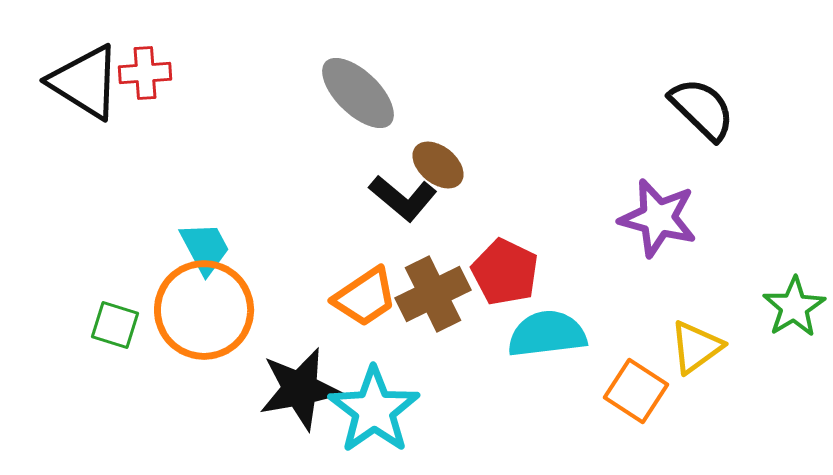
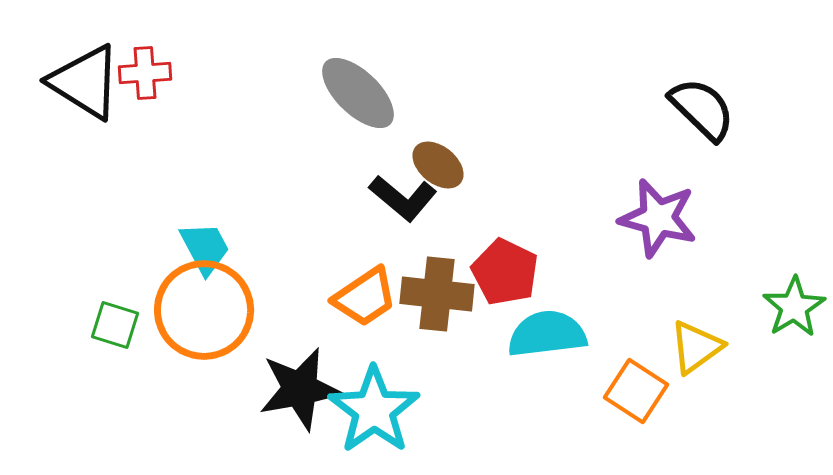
brown cross: moved 4 px right; rotated 32 degrees clockwise
